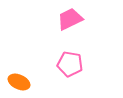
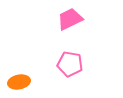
orange ellipse: rotated 35 degrees counterclockwise
